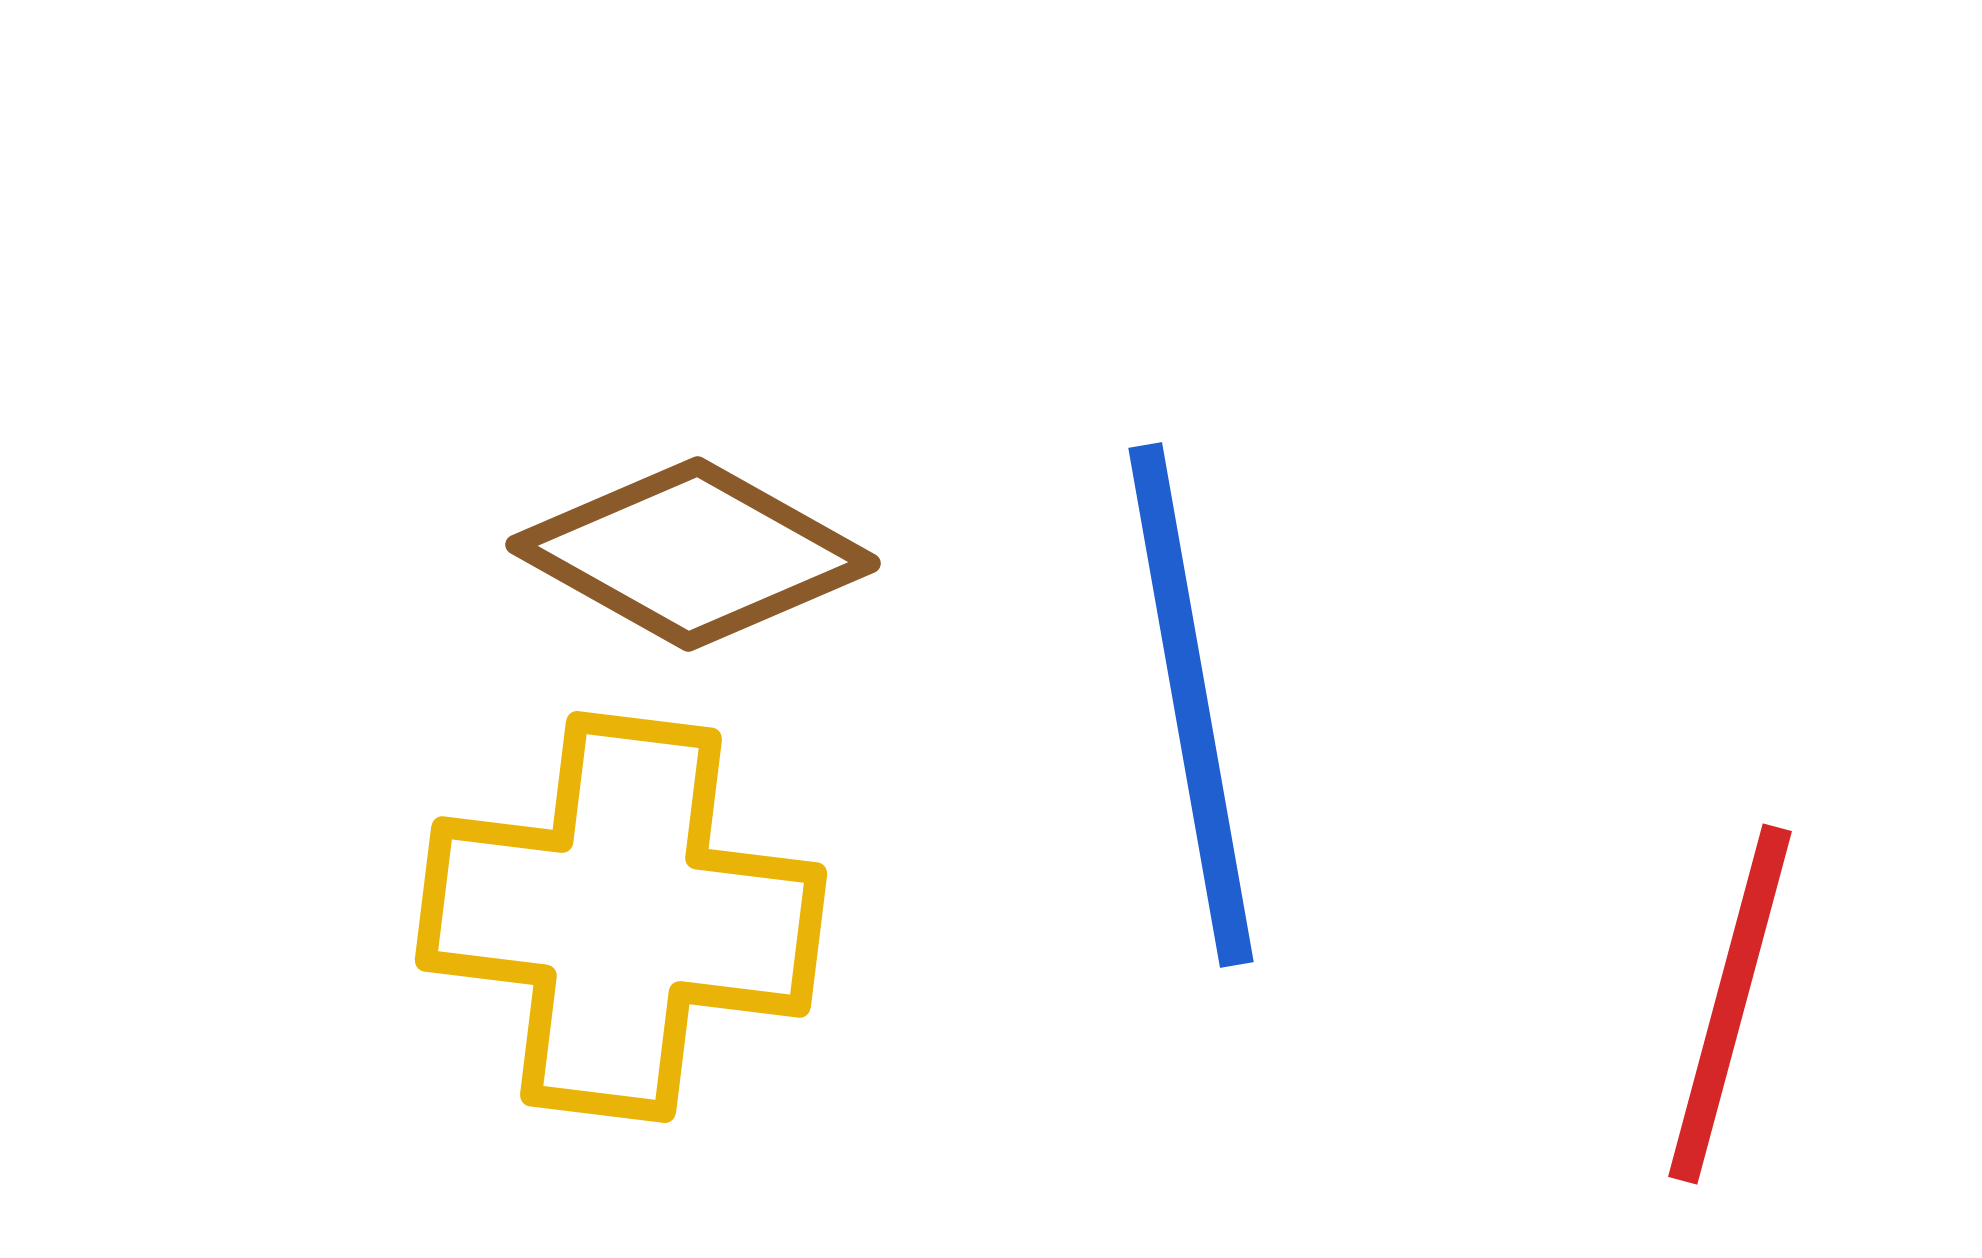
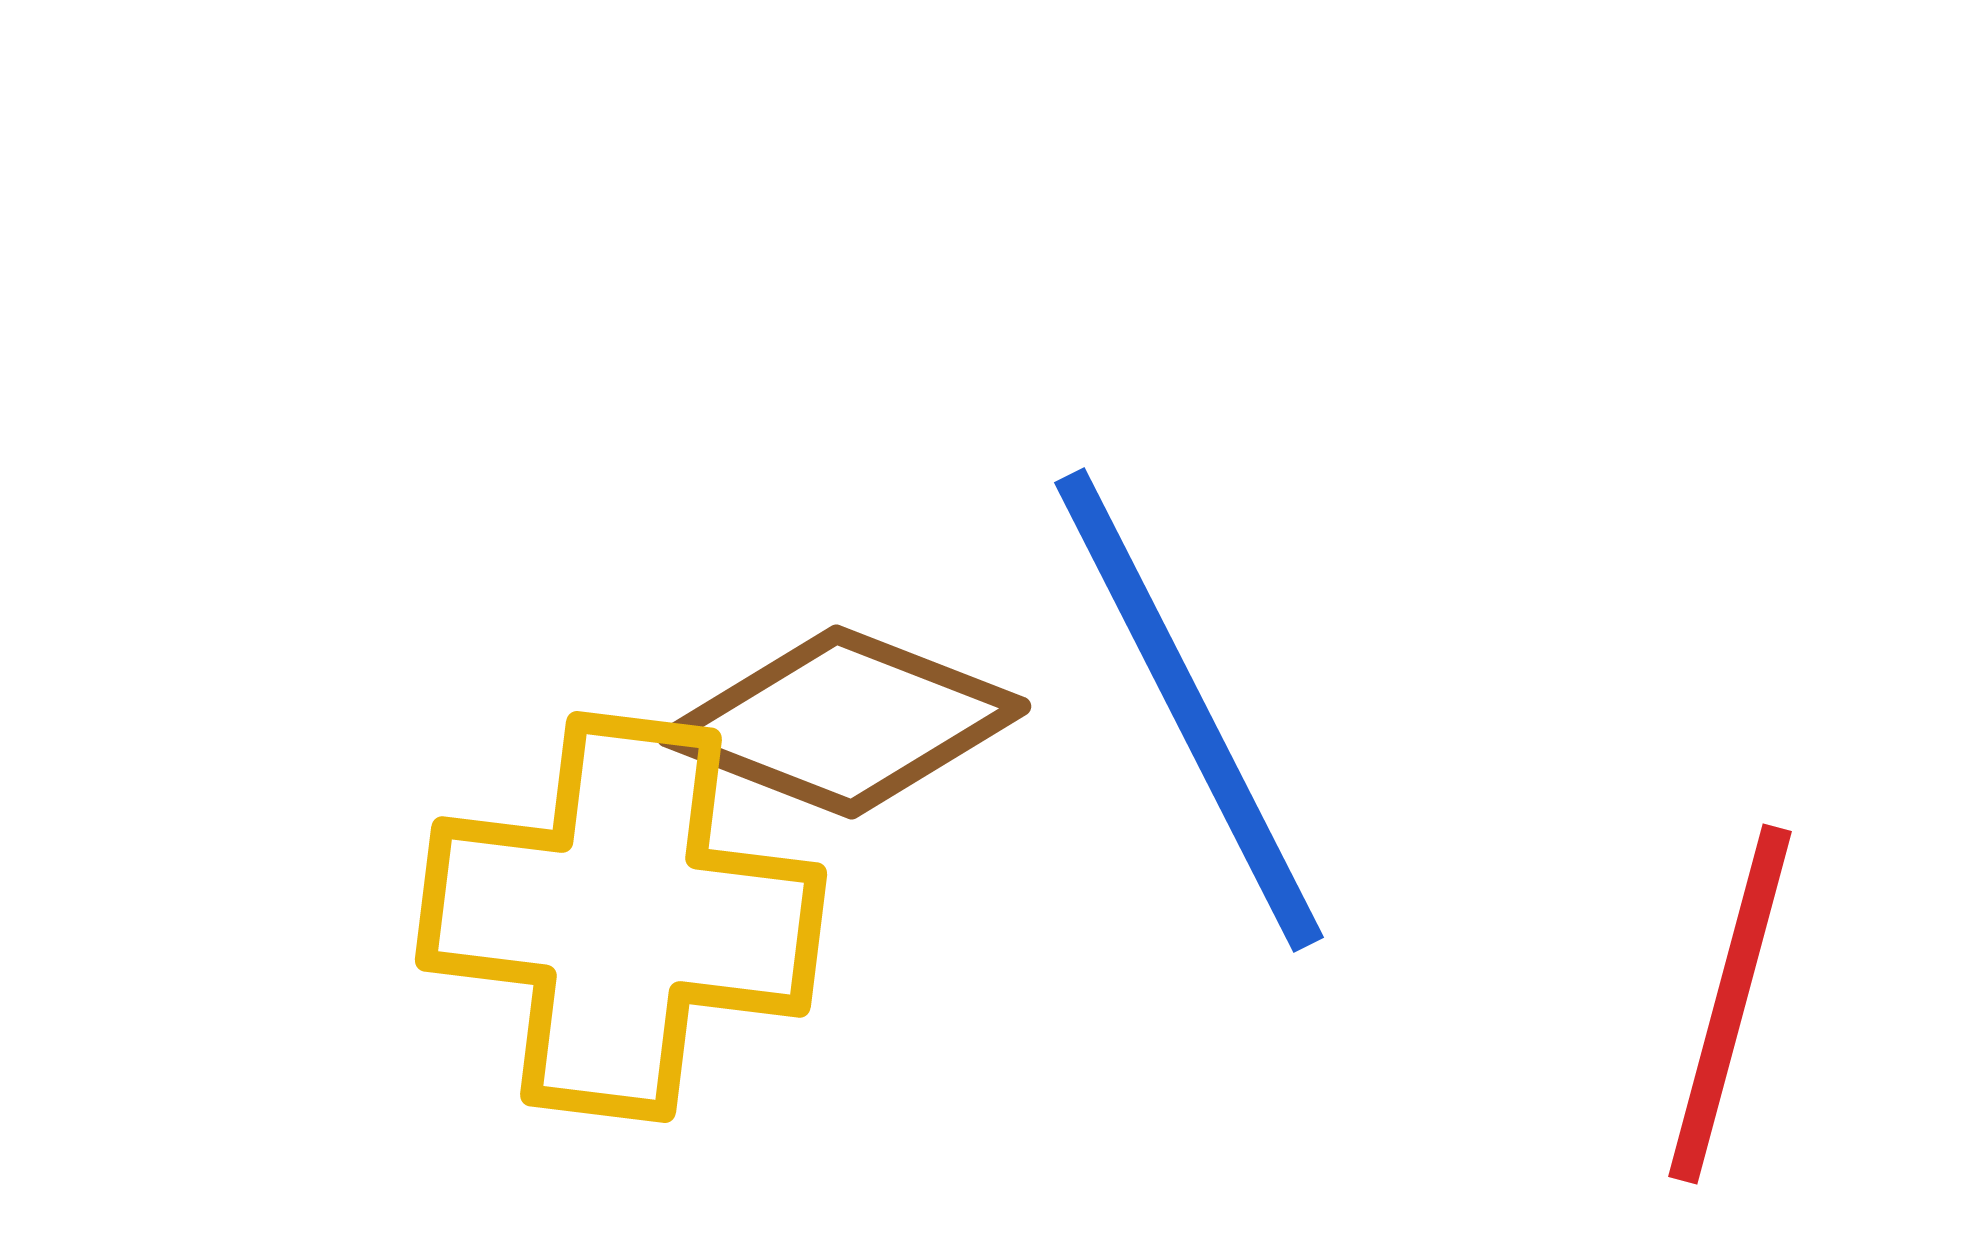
brown diamond: moved 151 px right, 168 px down; rotated 8 degrees counterclockwise
blue line: moved 2 px left, 5 px down; rotated 17 degrees counterclockwise
